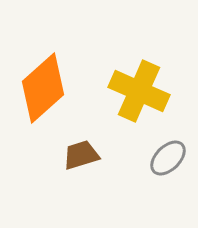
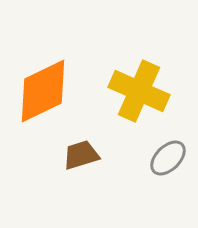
orange diamond: moved 3 px down; rotated 16 degrees clockwise
